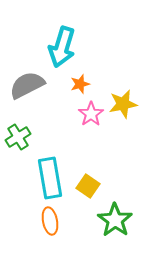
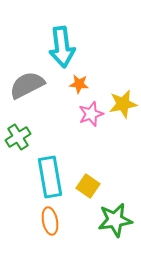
cyan arrow: rotated 24 degrees counterclockwise
orange star: moved 1 px left; rotated 24 degrees clockwise
pink star: rotated 15 degrees clockwise
cyan rectangle: moved 1 px up
green star: rotated 28 degrees clockwise
